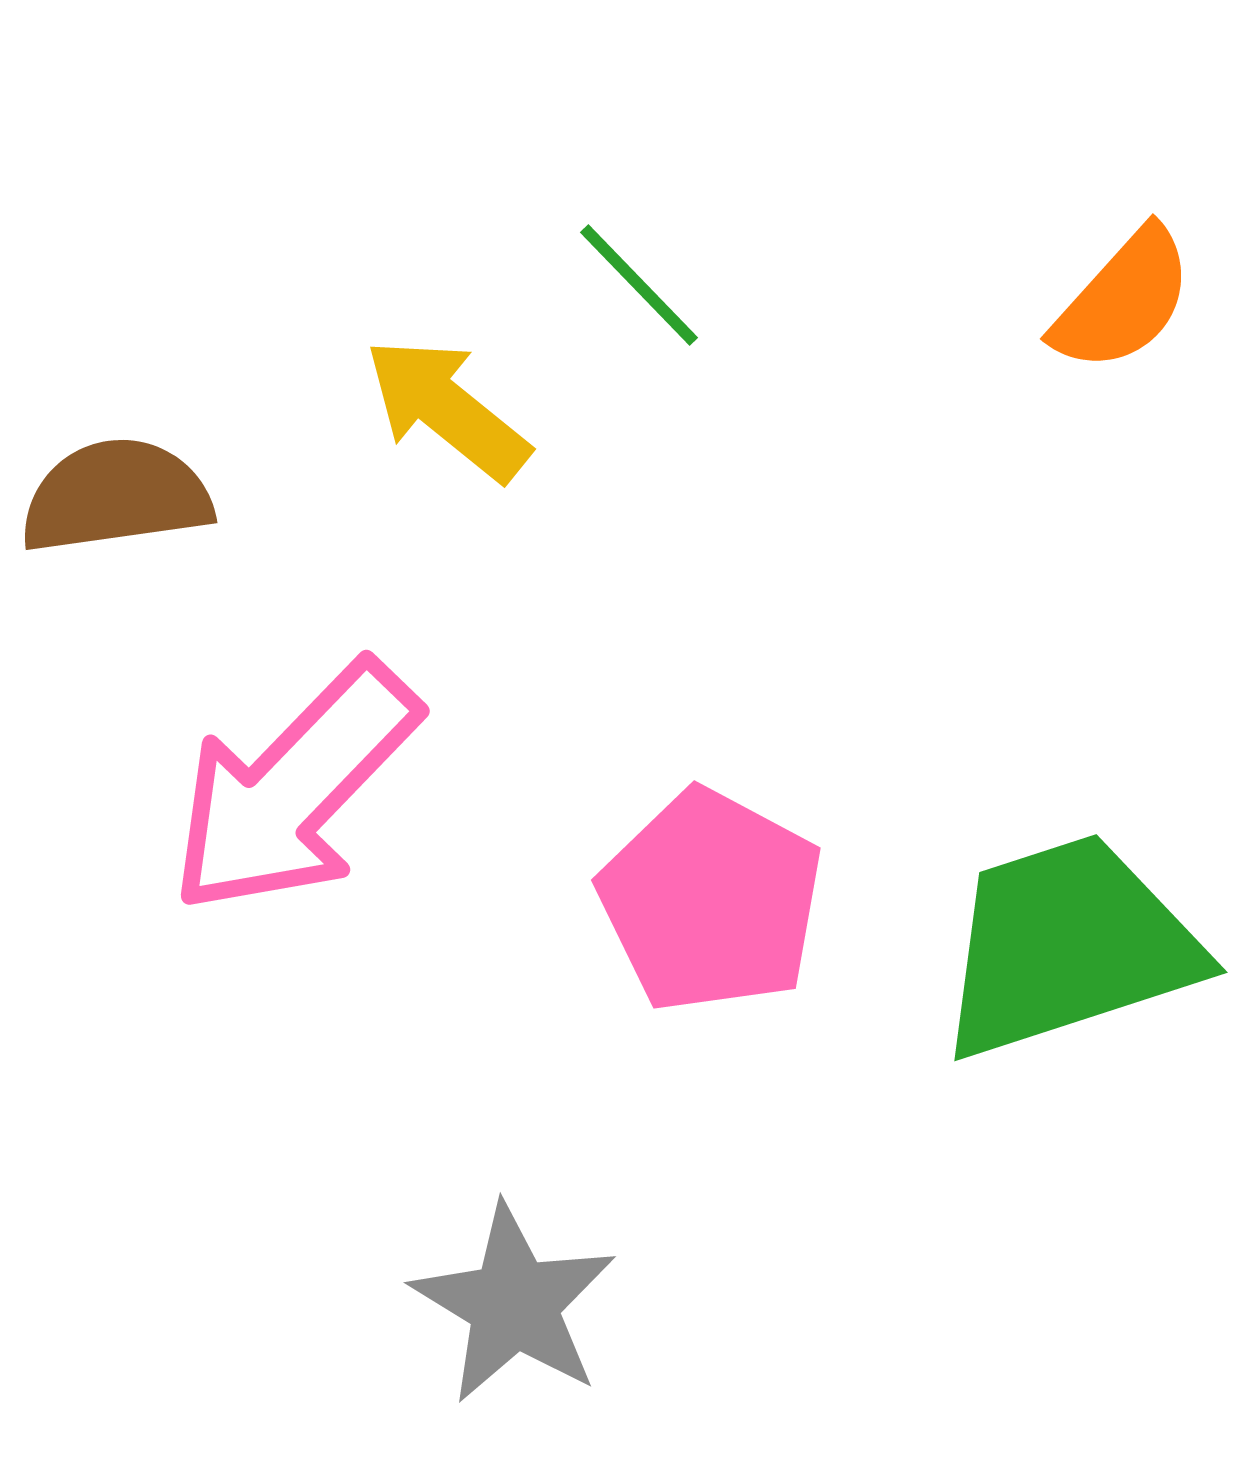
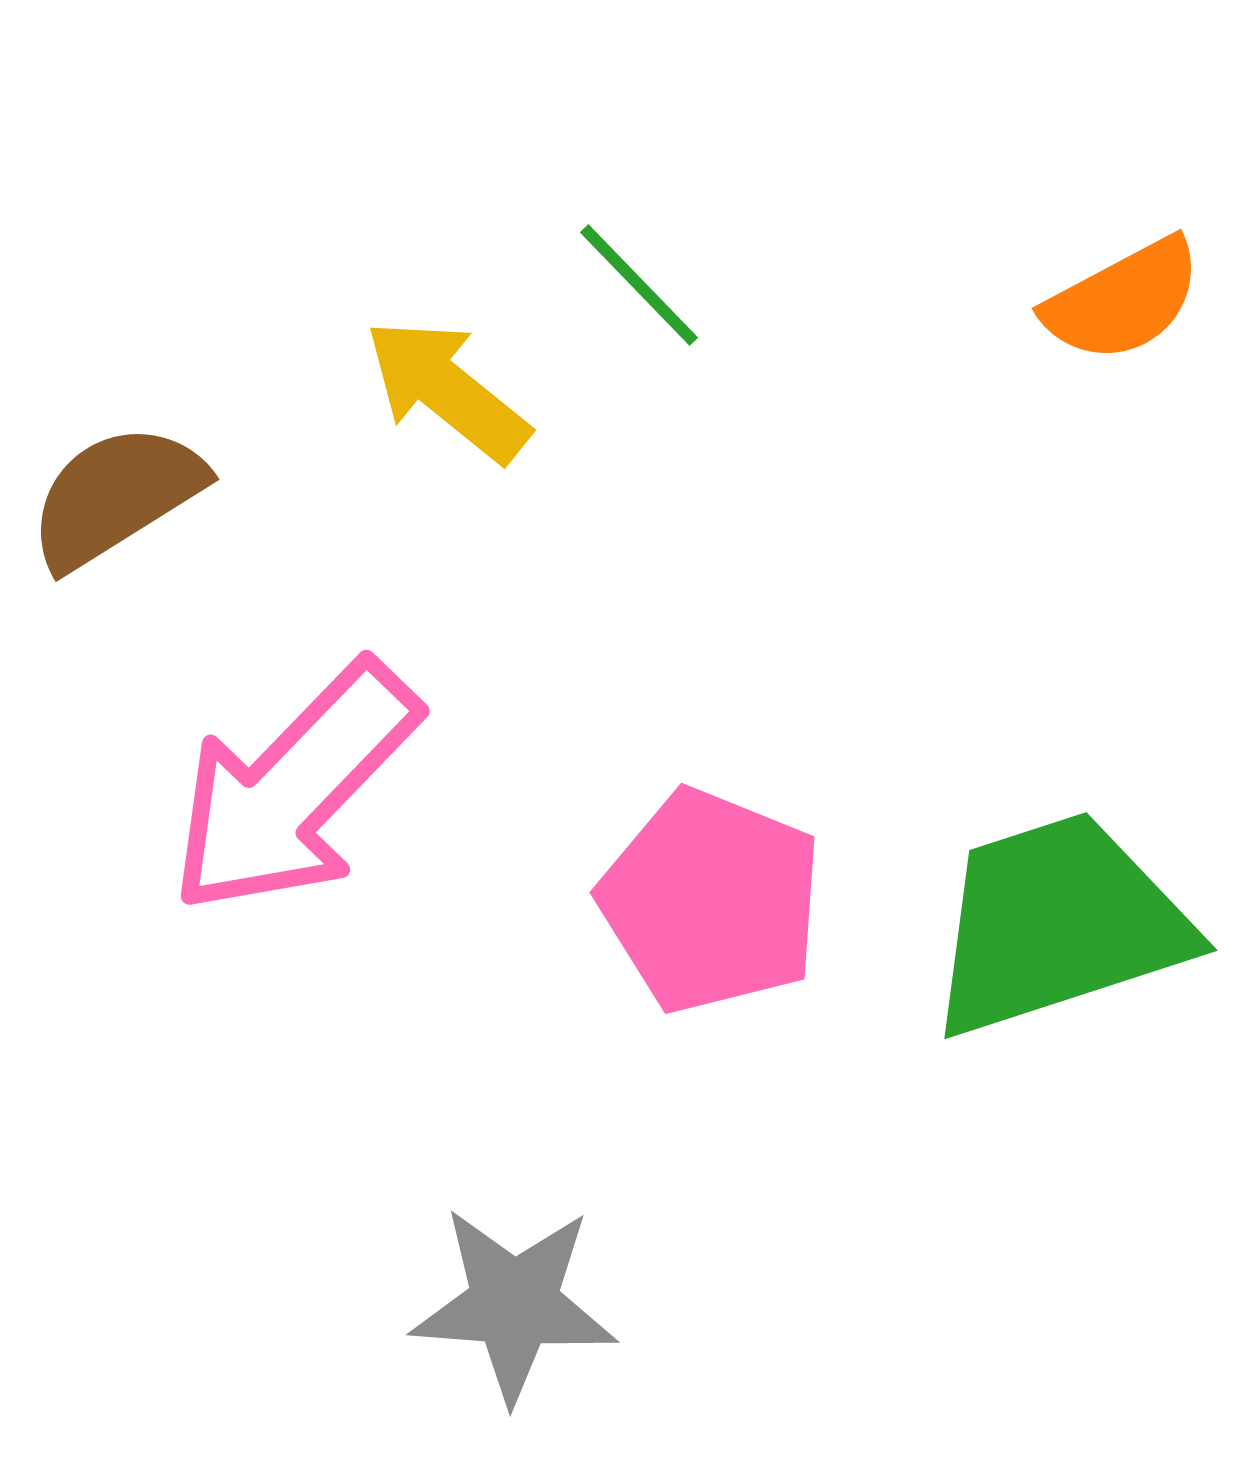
orange semicircle: rotated 20 degrees clockwise
yellow arrow: moved 19 px up
brown semicircle: rotated 24 degrees counterclockwise
pink pentagon: rotated 6 degrees counterclockwise
green trapezoid: moved 10 px left, 22 px up
gray star: rotated 27 degrees counterclockwise
